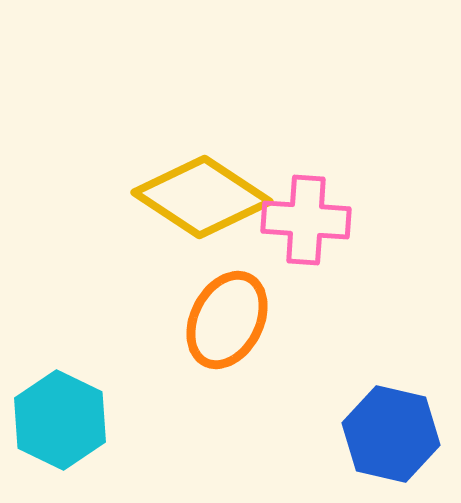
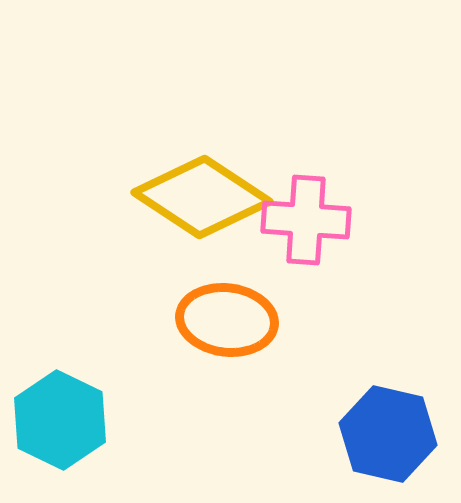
orange ellipse: rotated 70 degrees clockwise
blue hexagon: moved 3 px left
